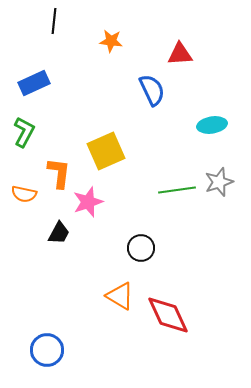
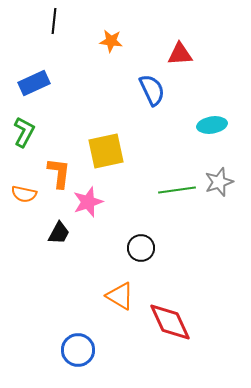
yellow square: rotated 12 degrees clockwise
red diamond: moved 2 px right, 7 px down
blue circle: moved 31 px right
